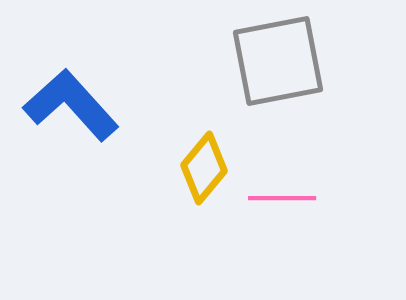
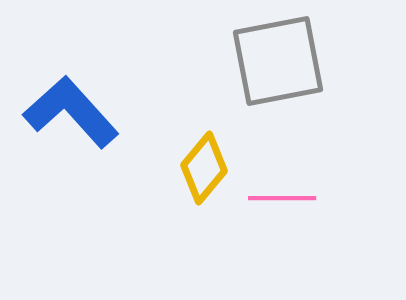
blue L-shape: moved 7 px down
